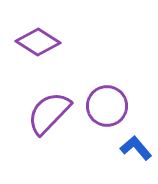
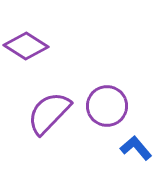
purple diamond: moved 12 px left, 4 px down
